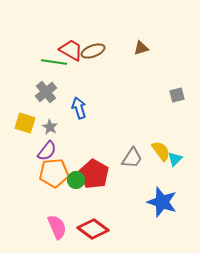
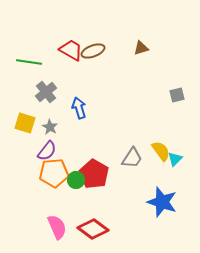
green line: moved 25 px left
